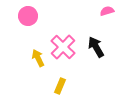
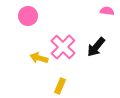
pink semicircle: rotated 24 degrees clockwise
black arrow: rotated 110 degrees counterclockwise
yellow arrow: moved 1 px right; rotated 48 degrees counterclockwise
